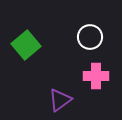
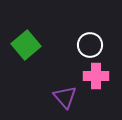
white circle: moved 8 px down
purple triangle: moved 5 px right, 3 px up; rotated 35 degrees counterclockwise
